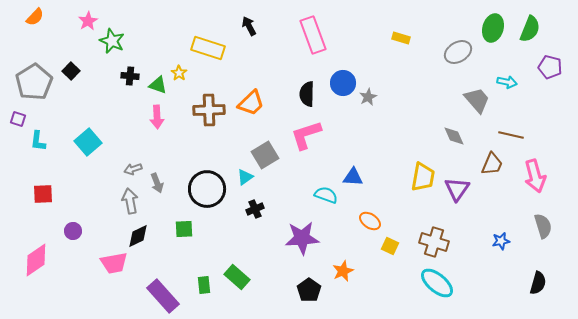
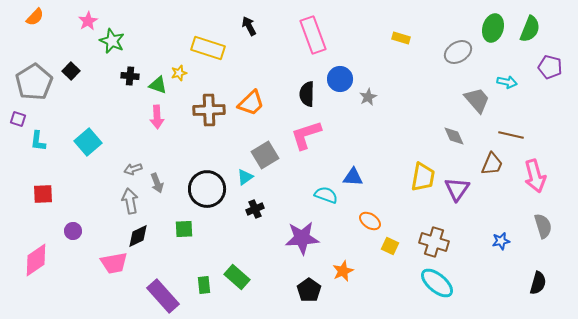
yellow star at (179, 73): rotated 21 degrees clockwise
blue circle at (343, 83): moved 3 px left, 4 px up
